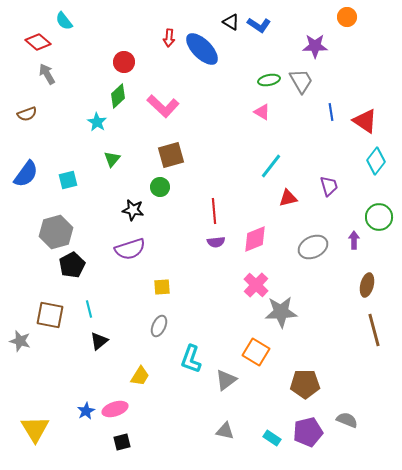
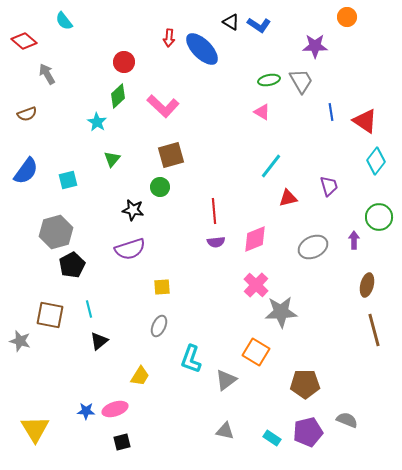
red diamond at (38, 42): moved 14 px left, 1 px up
blue semicircle at (26, 174): moved 3 px up
blue star at (86, 411): rotated 30 degrees clockwise
